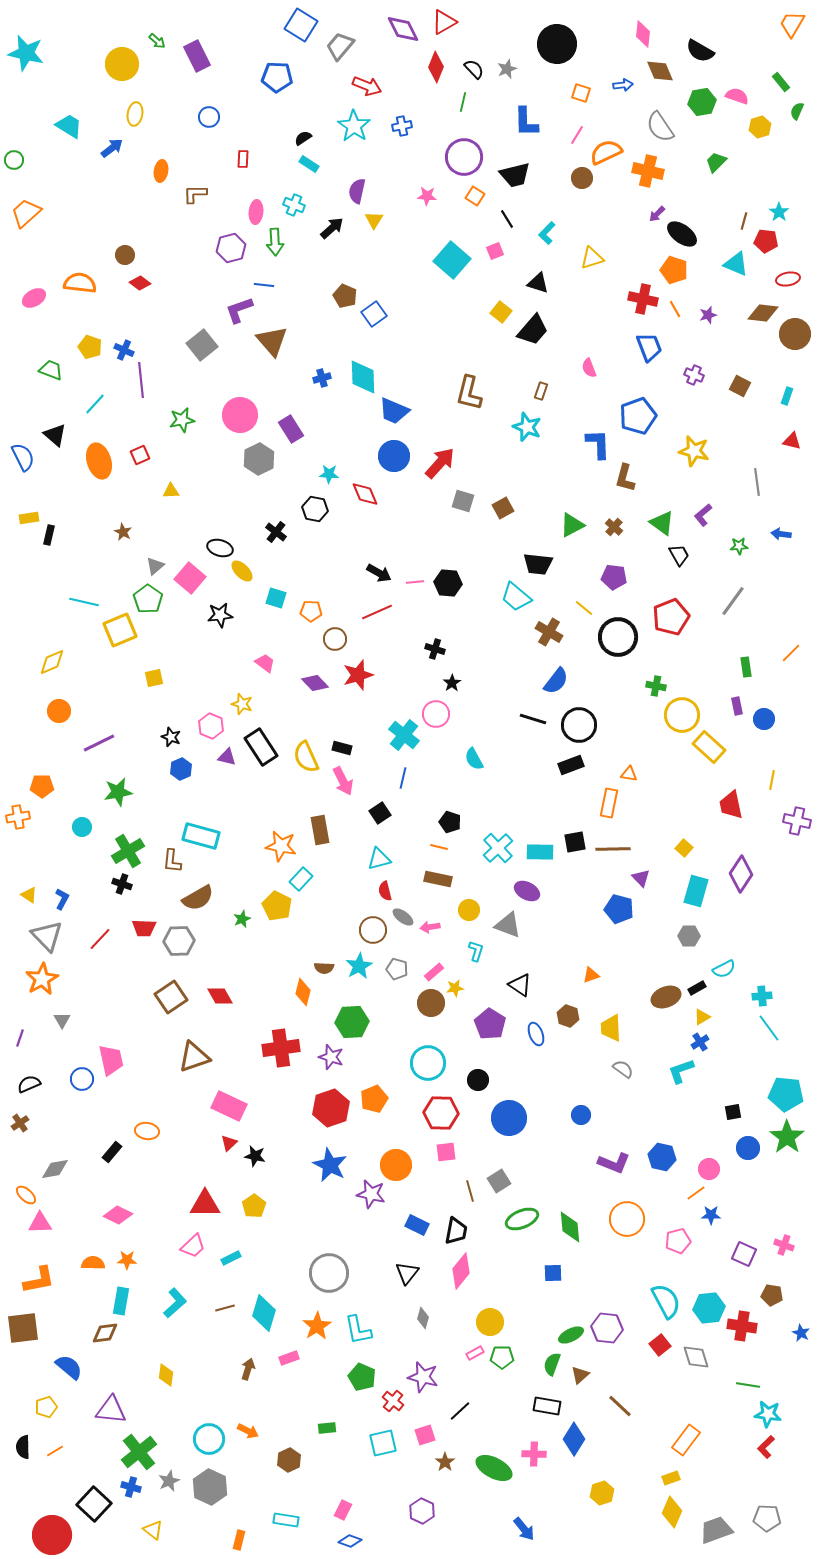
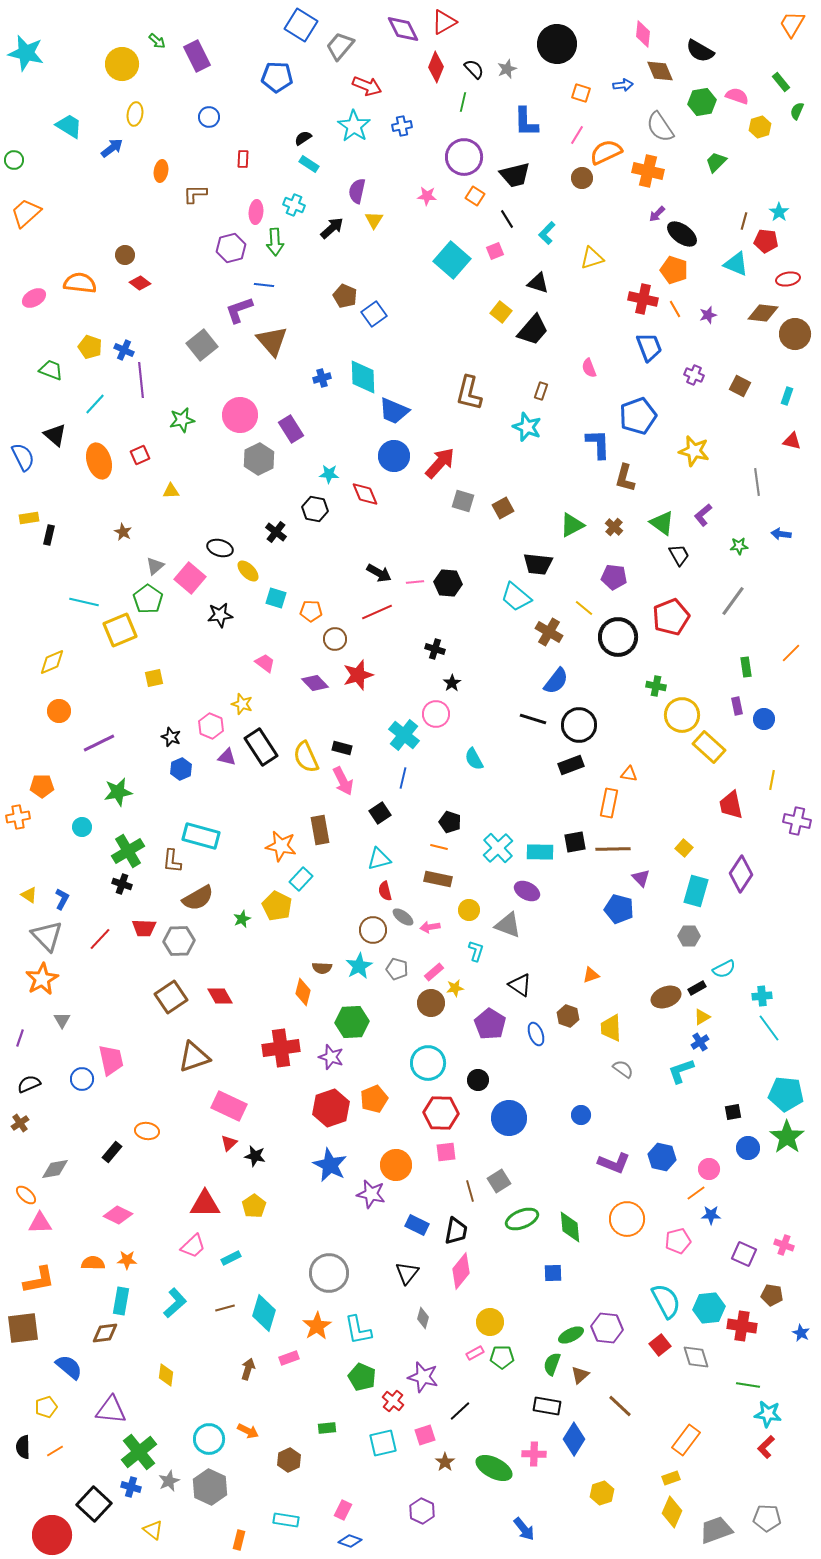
yellow ellipse at (242, 571): moved 6 px right
brown semicircle at (324, 968): moved 2 px left
